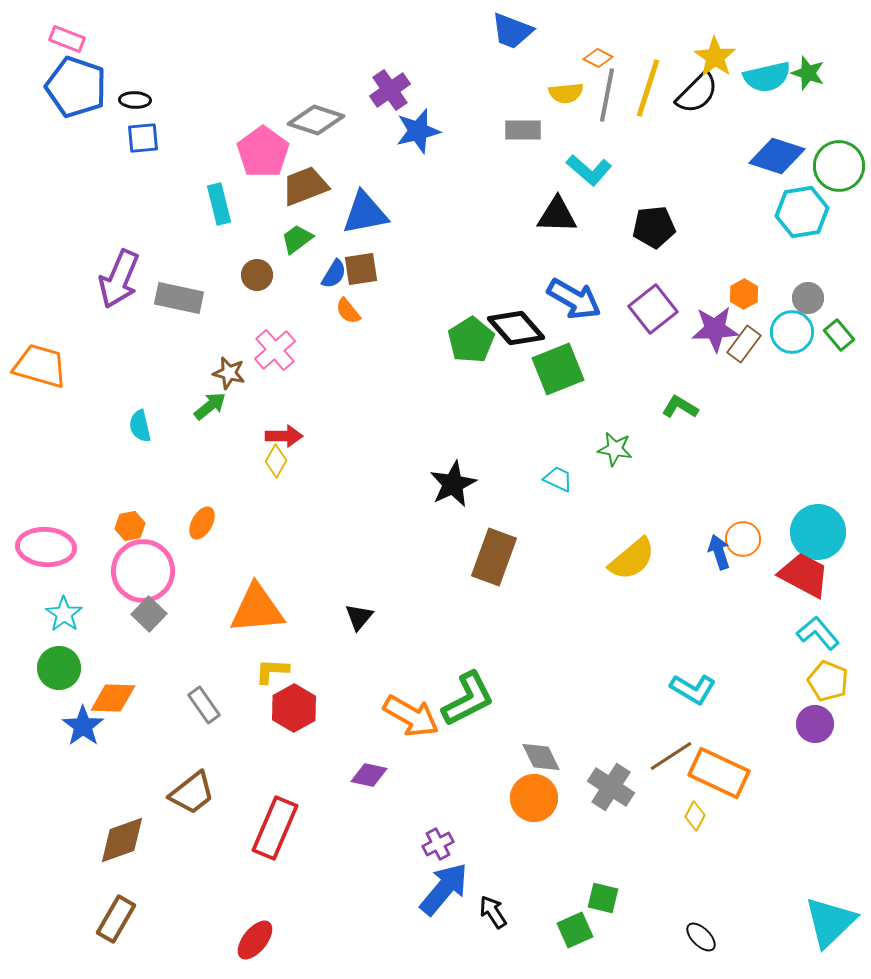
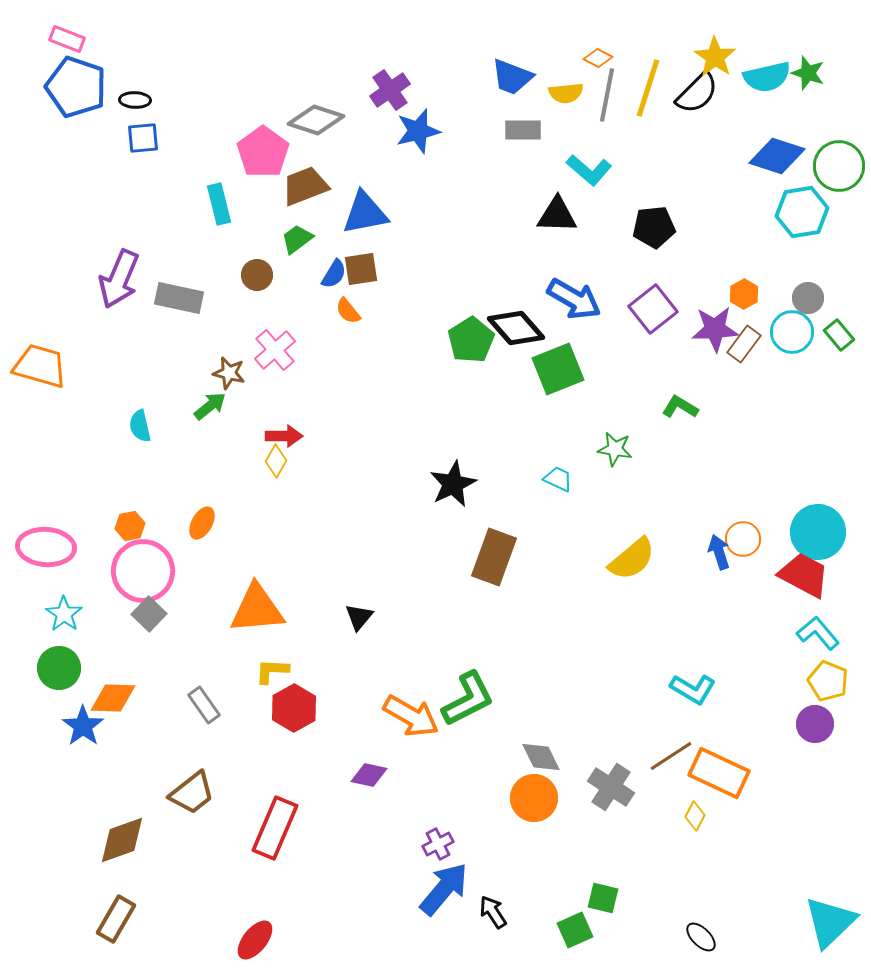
blue trapezoid at (512, 31): moved 46 px down
